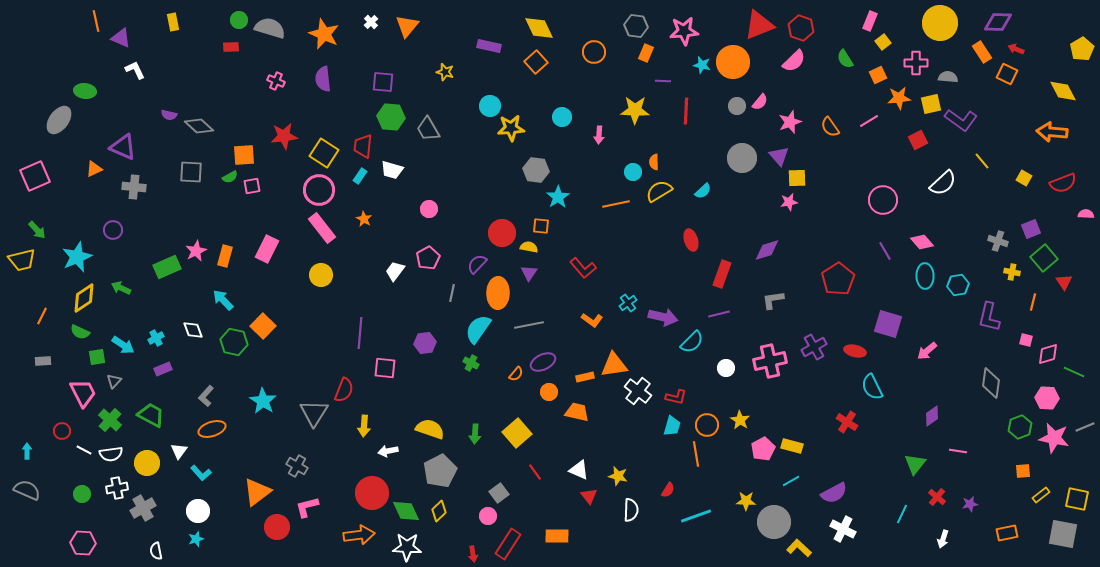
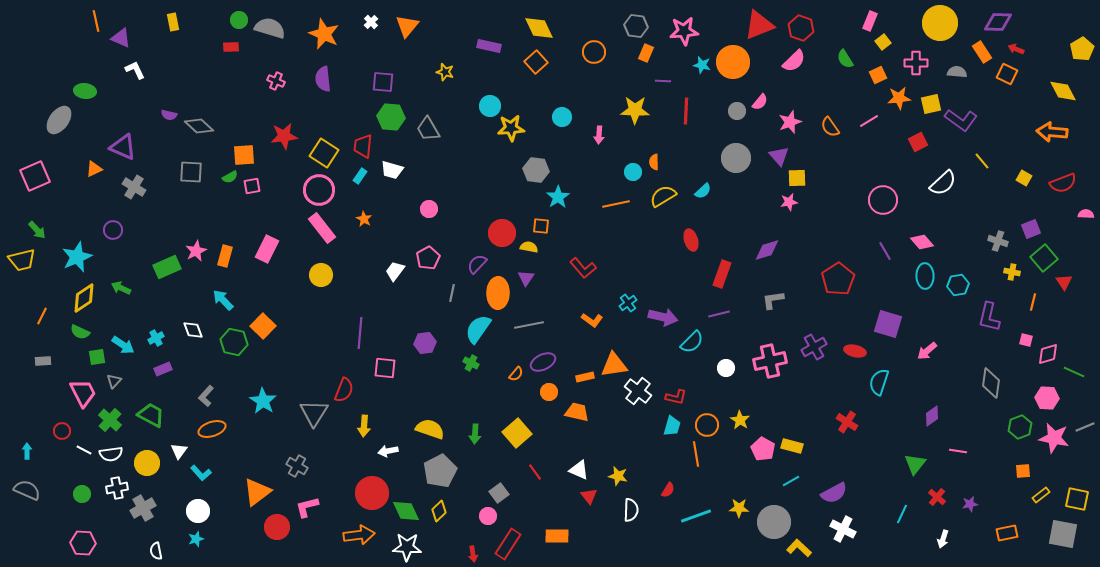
gray semicircle at (948, 77): moved 9 px right, 5 px up
gray circle at (737, 106): moved 5 px down
red square at (918, 140): moved 2 px down
gray circle at (742, 158): moved 6 px left
gray cross at (134, 187): rotated 25 degrees clockwise
yellow semicircle at (659, 191): moved 4 px right, 5 px down
purple triangle at (529, 273): moved 3 px left, 5 px down
cyan semicircle at (872, 387): moved 7 px right, 5 px up; rotated 44 degrees clockwise
pink pentagon at (763, 449): rotated 15 degrees counterclockwise
yellow star at (746, 501): moved 7 px left, 7 px down
